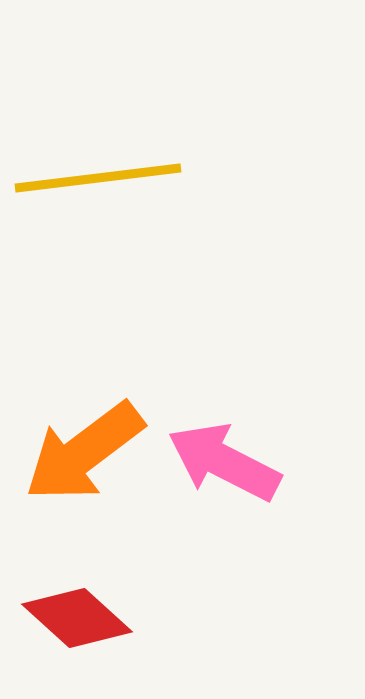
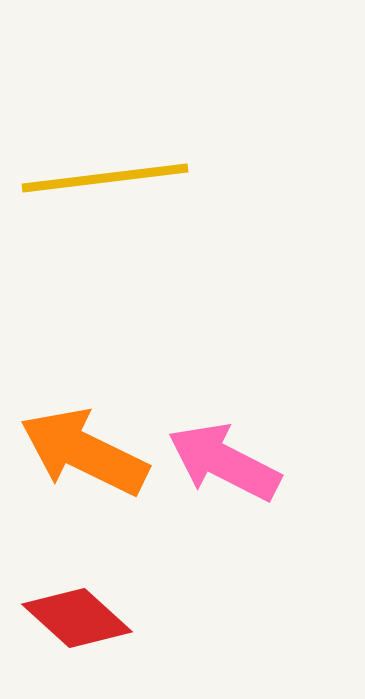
yellow line: moved 7 px right
orange arrow: rotated 63 degrees clockwise
